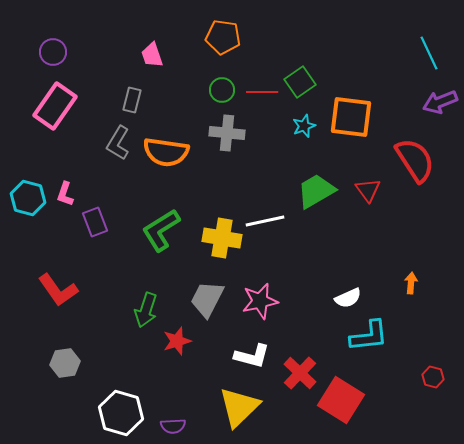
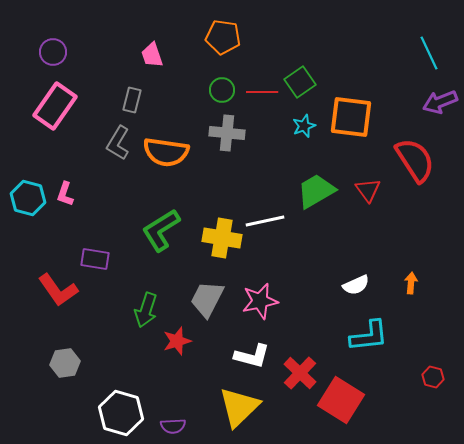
purple rectangle: moved 37 px down; rotated 60 degrees counterclockwise
white semicircle: moved 8 px right, 13 px up
